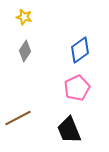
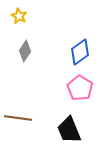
yellow star: moved 5 px left, 1 px up; rotated 14 degrees clockwise
blue diamond: moved 2 px down
pink pentagon: moved 3 px right; rotated 15 degrees counterclockwise
brown line: rotated 36 degrees clockwise
